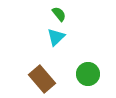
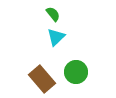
green semicircle: moved 6 px left
green circle: moved 12 px left, 2 px up
